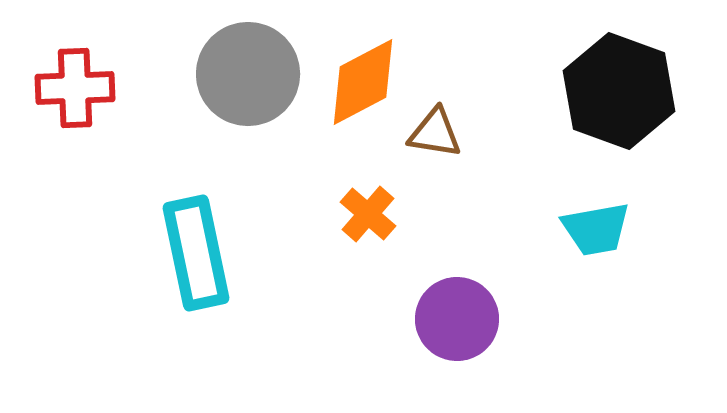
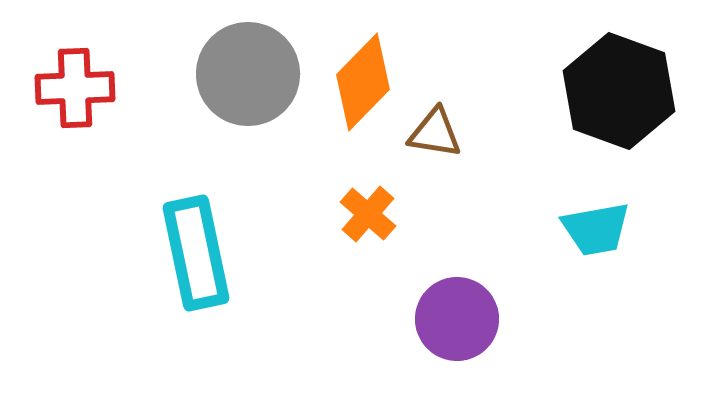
orange diamond: rotated 18 degrees counterclockwise
